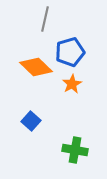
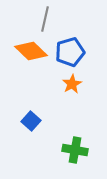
orange diamond: moved 5 px left, 16 px up
